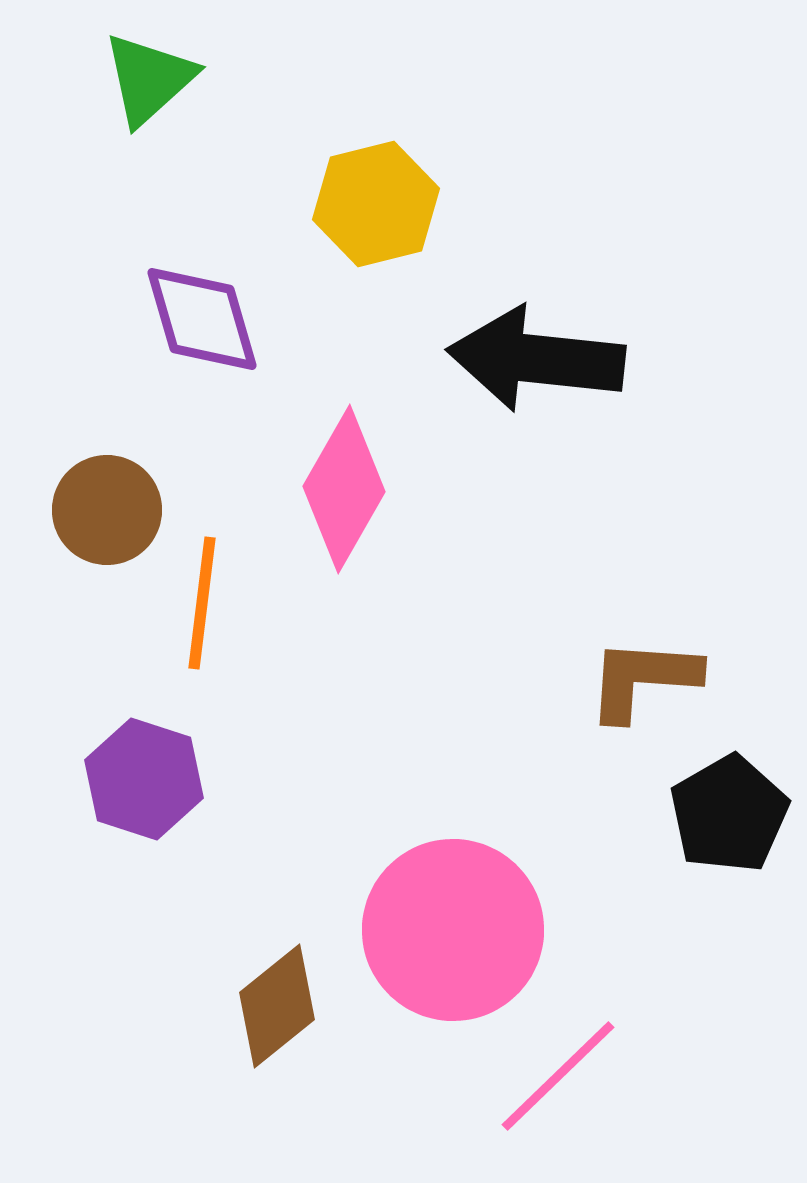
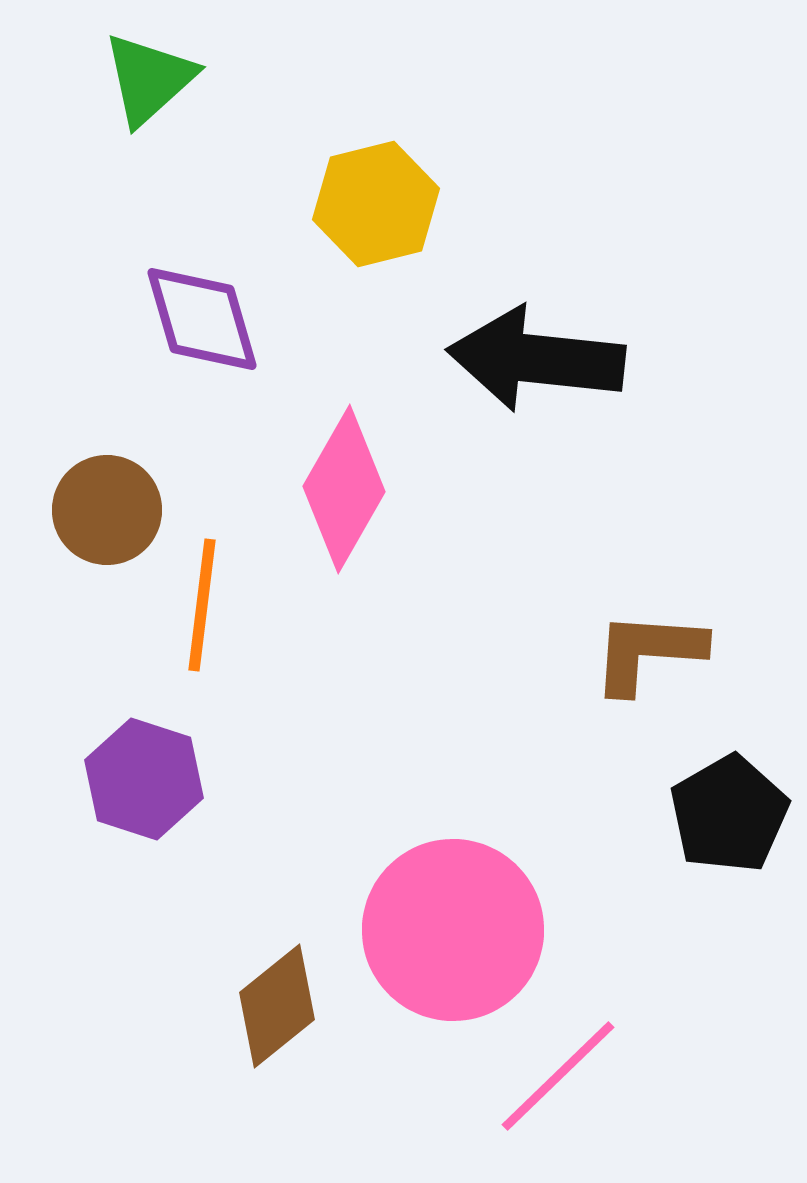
orange line: moved 2 px down
brown L-shape: moved 5 px right, 27 px up
